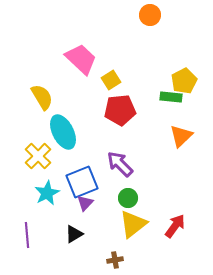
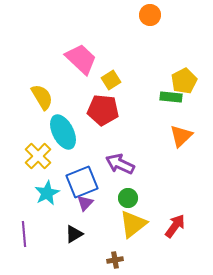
red pentagon: moved 17 px left; rotated 12 degrees clockwise
purple arrow: rotated 20 degrees counterclockwise
purple line: moved 3 px left, 1 px up
